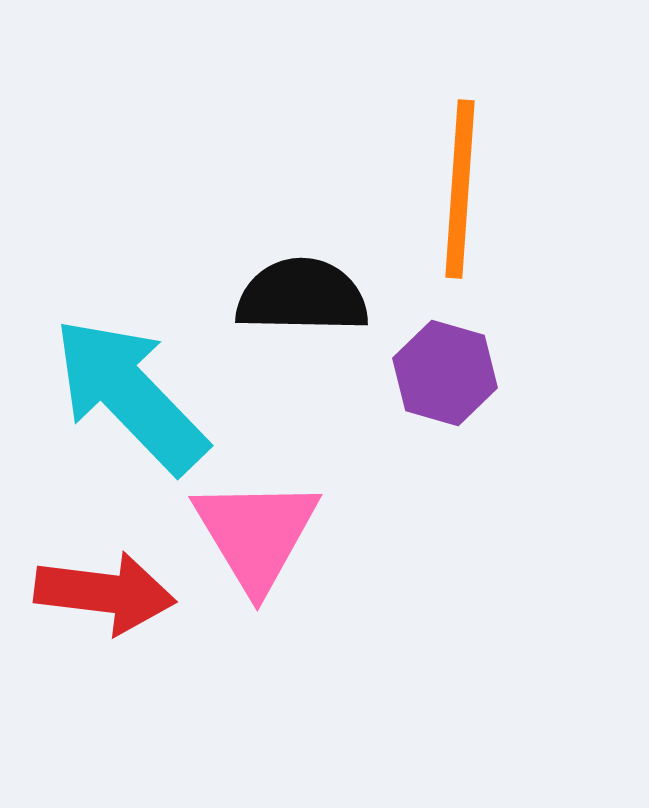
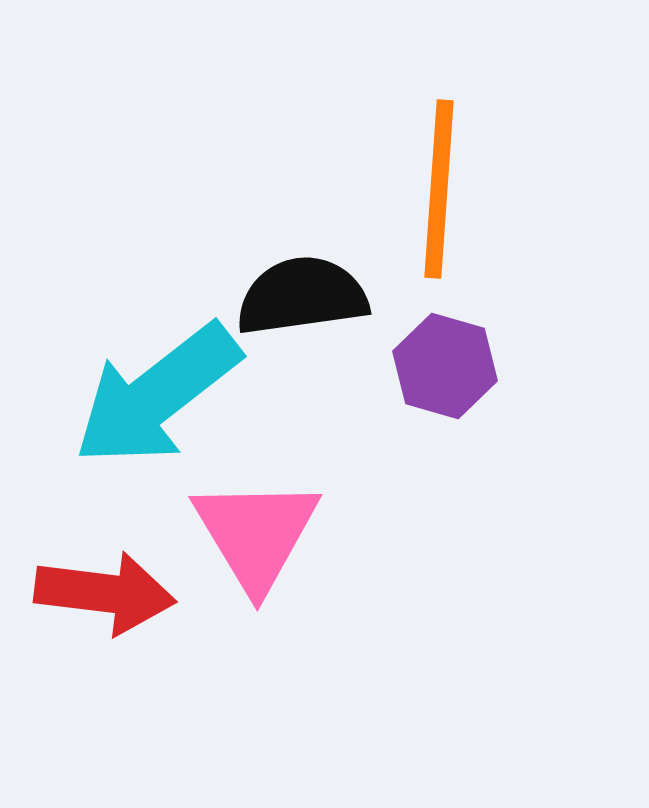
orange line: moved 21 px left
black semicircle: rotated 9 degrees counterclockwise
purple hexagon: moved 7 px up
cyan arrow: moved 27 px right; rotated 84 degrees counterclockwise
